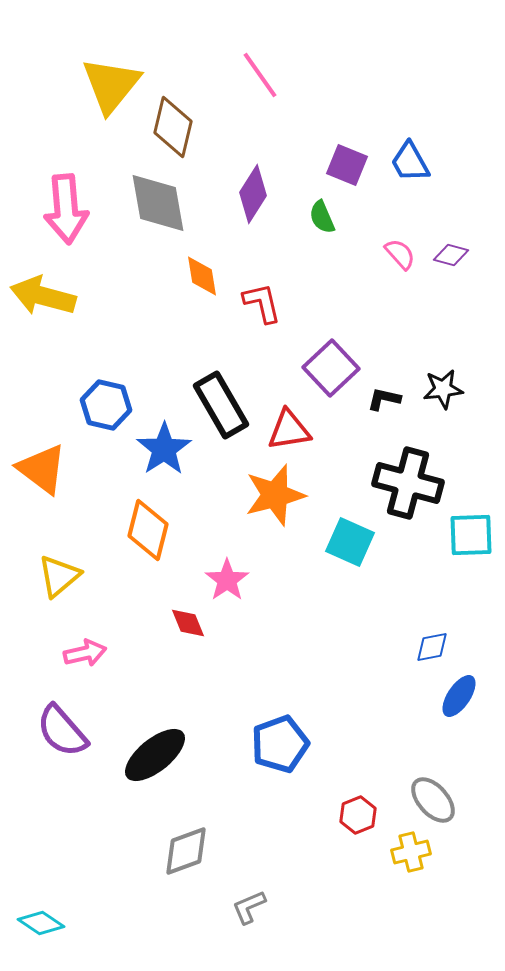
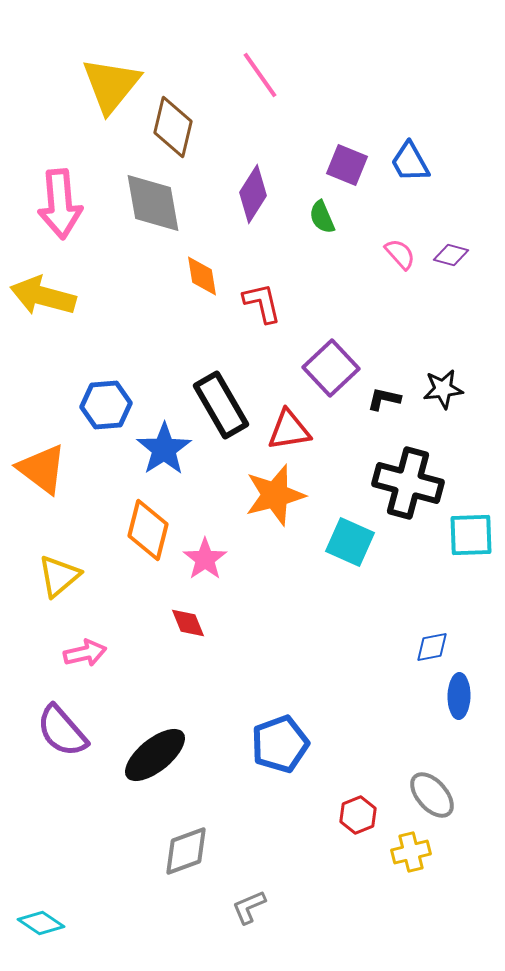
gray diamond at (158, 203): moved 5 px left
pink arrow at (66, 209): moved 6 px left, 5 px up
blue hexagon at (106, 405): rotated 18 degrees counterclockwise
pink star at (227, 580): moved 22 px left, 21 px up
blue ellipse at (459, 696): rotated 33 degrees counterclockwise
gray ellipse at (433, 800): moved 1 px left, 5 px up
